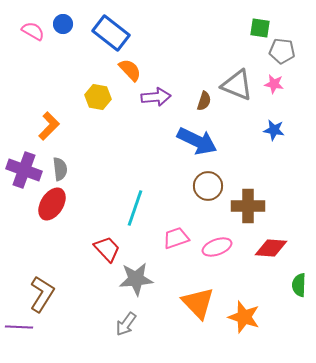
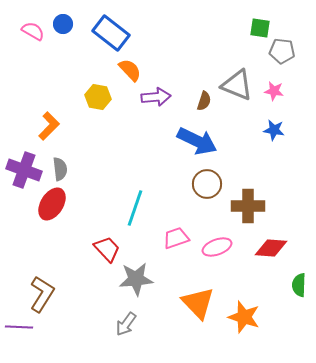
pink star: moved 7 px down
brown circle: moved 1 px left, 2 px up
